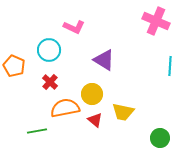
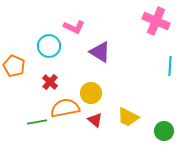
cyan circle: moved 4 px up
purple triangle: moved 4 px left, 8 px up
yellow circle: moved 1 px left, 1 px up
yellow trapezoid: moved 5 px right, 5 px down; rotated 15 degrees clockwise
green line: moved 9 px up
green circle: moved 4 px right, 7 px up
